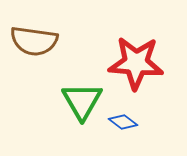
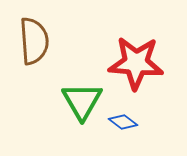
brown semicircle: rotated 102 degrees counterclockwise
